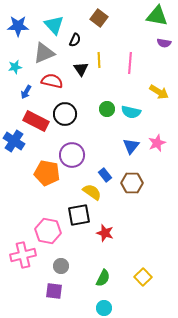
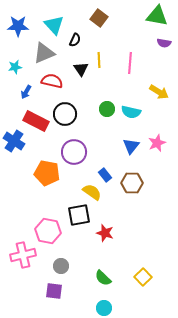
purple circle: moved 2 px right, 3 px up
green semicircle: rotated 108 degrees clockwise
